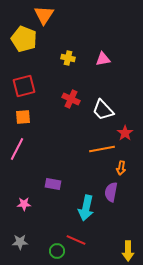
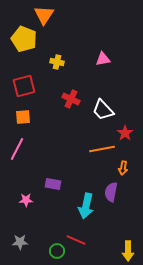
yellow cross: moved 11 px left, 4 px down
orange arrow: moved 2 px right
pink star: moved 2 px right, 4 px up
cyan arrow: moved 2 px up
